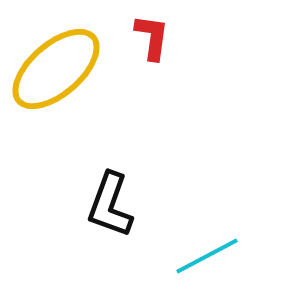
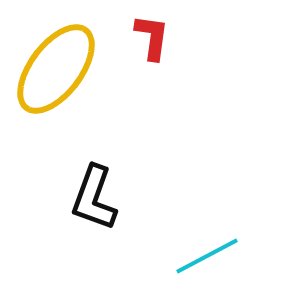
yellow ellipse: rotated 12 degrees counterclockwise
black L-shape: moved 16 px left, 7 px up
